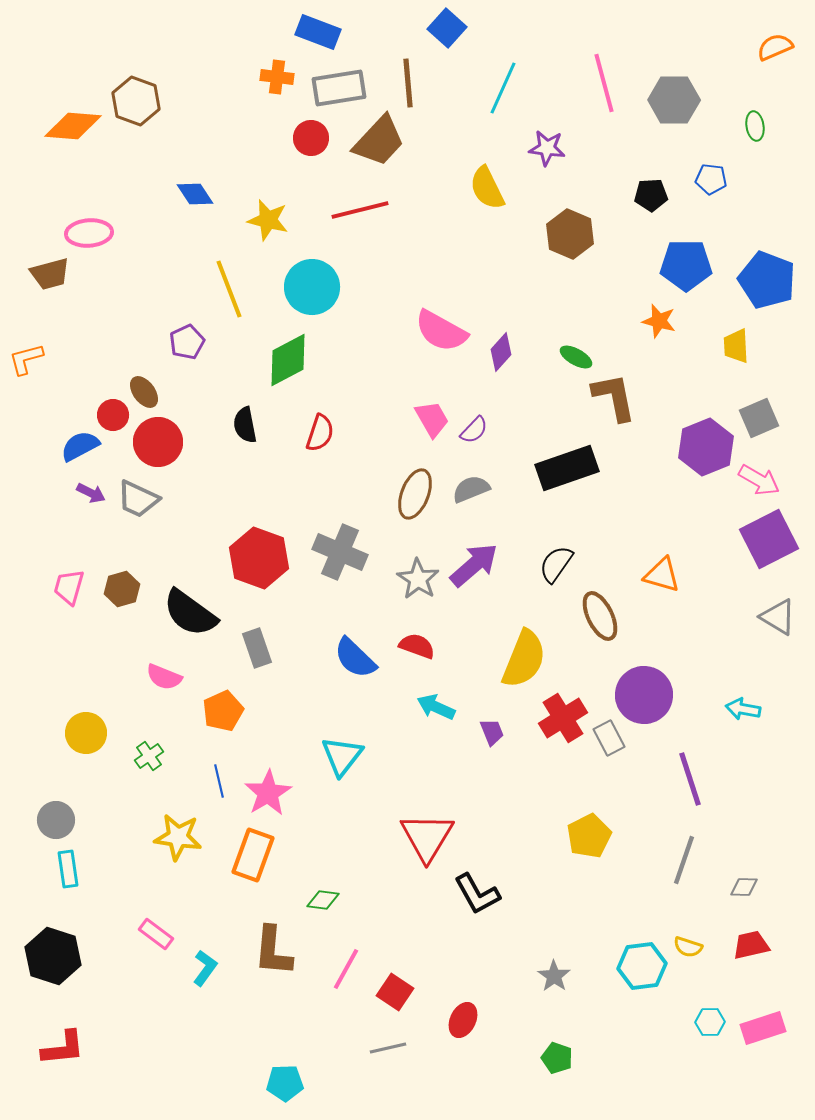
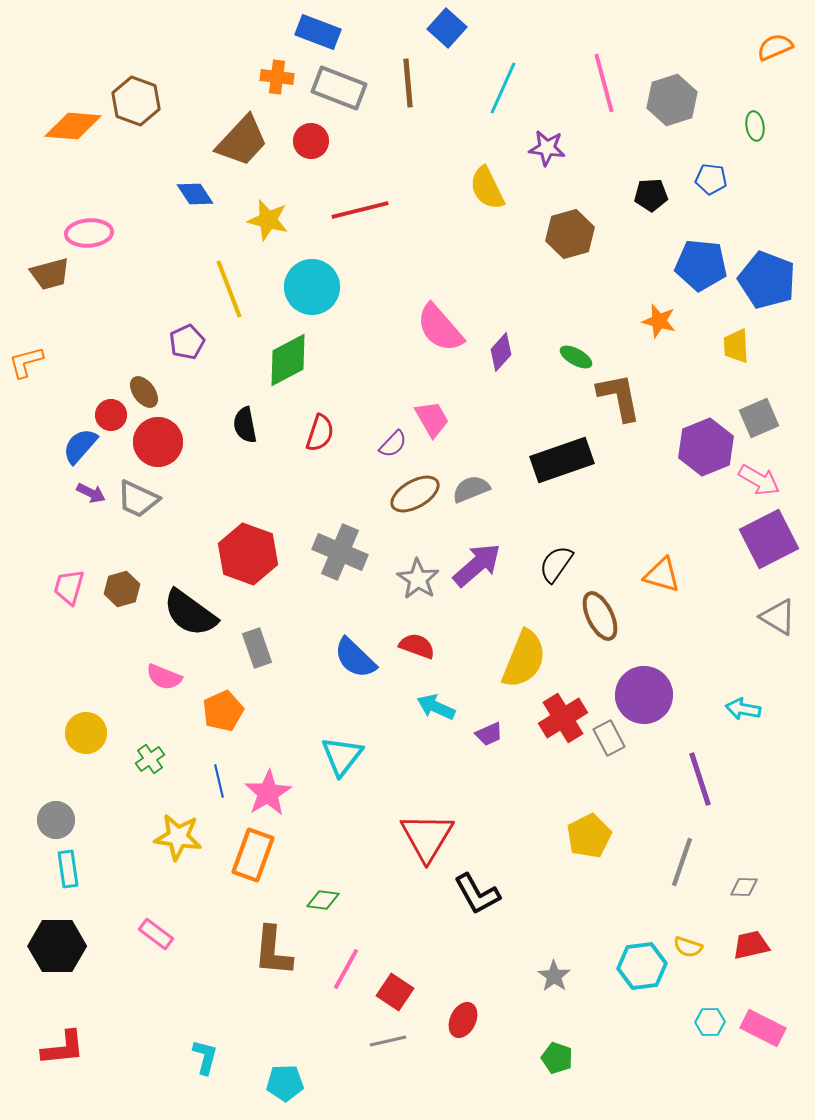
gray rectangle at (339, 88): rotated 30 degrees clockwise
gray hexagon at (674, 100): moved 2 px left; rotated 18 degrees counterclockwise
red circle at (311, 138): moved 3 px down
brown trapezoid at (379, 141): moved 137 px left
brown hexagon at (570, 234): rotated 21 degrees clockwise
blue pentagon at (686, 265): moved 15 px right; rotated 6 degrees clockwise
pink semicircle at (441, 331): moved 1 px left, 3 px up; rotated 20 degrees clockwise
orange L-shape at (26, 359): moved 3 px down
brown L-shape at (614, 397): moved 5 px right
red circle at (113, 415): moved 2 px left
purple semicircle at (474, 430): moved 81 px left, 14 px down
blue semicircle at (80, 446): rotated 21 degrees counterclockwise
black rectangle at (567, 468): moved 5 px left, 8 px up
brown ellipse at (415, 494): rotated 39 degrees clockwise
red hexagon at (259, 558): moved 11 px left, 4 px up
purple arrow at (474, 565): moved 3 px right
purple trapezoid at (492, 732): moved 3 px left, 2 px down; rotated 88 degrees clockwise
green cross at (149, 756): moved 1 px right, 3 px down
purple line at (690, 779): moved 10 px right
gray line at (684, 860): moved 2 px left, 2 px down
black hexagon at (53, 956): moved 4 px right, 10 px up; rotated 18 degrees counterclockwise
cyan L-shape at (205, 968): moved 89 px down; rotated 21 degrees counterclockwise
pink rectangle at (763, 1028): rotated 45 degrees clockwise
gray line at (388, 1048): moved 7 px up
